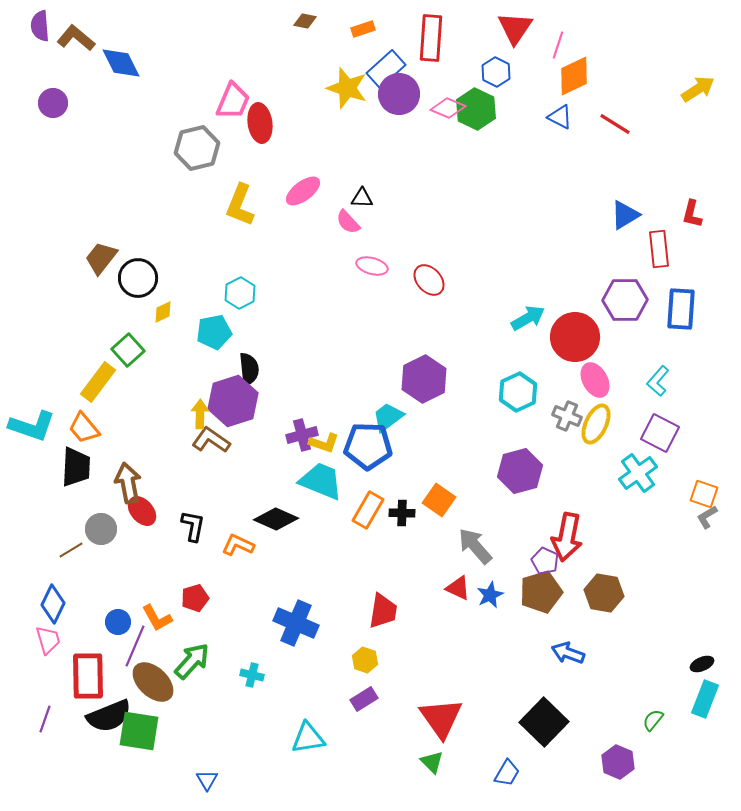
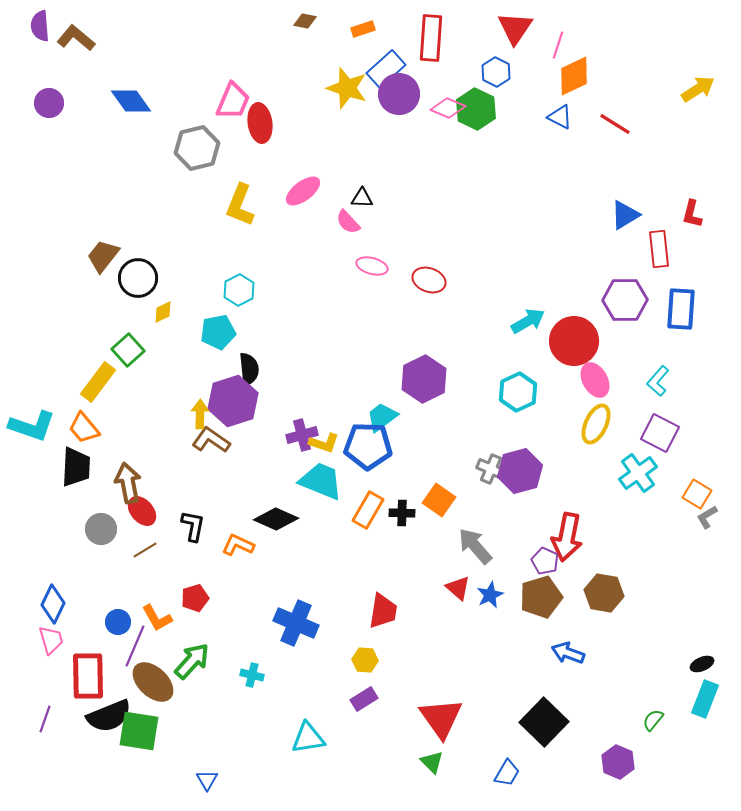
blue diamond at (121, 63): moved 10 px right, 38 px down; rotated 9 degrees counterclockwise
purple circle at (53, 103): moved 4 px left
brown trapezoid at (101, 258): moved 2 px right, 2 px up
red ellipse at (429, 280): rotated 28 degrees counterclockwise
cyan hexagon at (240, 293): moved 1 px left, 3 px up
cyan arrow at (528, 318): moved 3 px down
cyan pentagon at (214, 332): moved 4 px right
red circle at (575, 337): moved 1 px left, 4 px down
gray cross at (567, 416): moved 76 px left, 53 px down
cyan trapezoid at (388, 417): moved 6 px left
orange square at (704, 494): moved 7 px left; rotated 12 degrees clockwise
brown line at (71, 550): moved 74 px right
red triangle at (458, 588): rotated 16 degrees clockwise
brown pentagon at (541, 592): moved 5 px down
pink trapezoid at (48, 640): moved 3 px right
yellow hexagon at (365, 660): rotated 15 degrees counterclockwise
